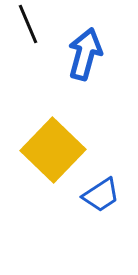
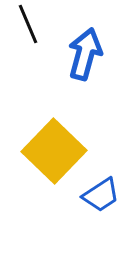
yellow square: moved 1 px right, 1 px down
